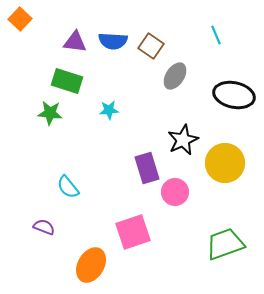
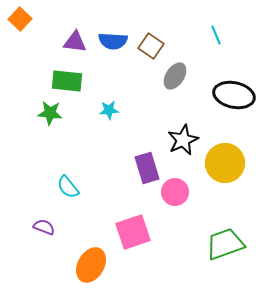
green rectangle: rotated 12 degrees counterclockwise
